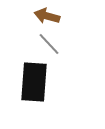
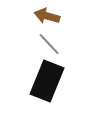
black rectangle: moved 13 px right, 1 px up; rotated 18 degrees clockwise
